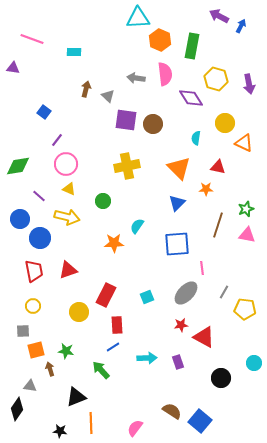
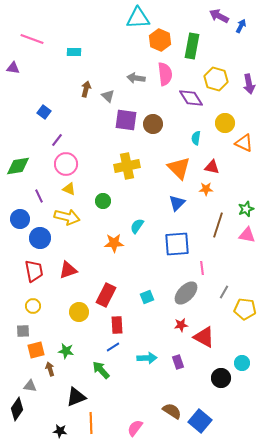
red triangle at (218, 167): moved 6 px left
purple line at (39, 196): rotated 24 degrees clockwise
cyan circle at (254, 363): moved 12 px left
